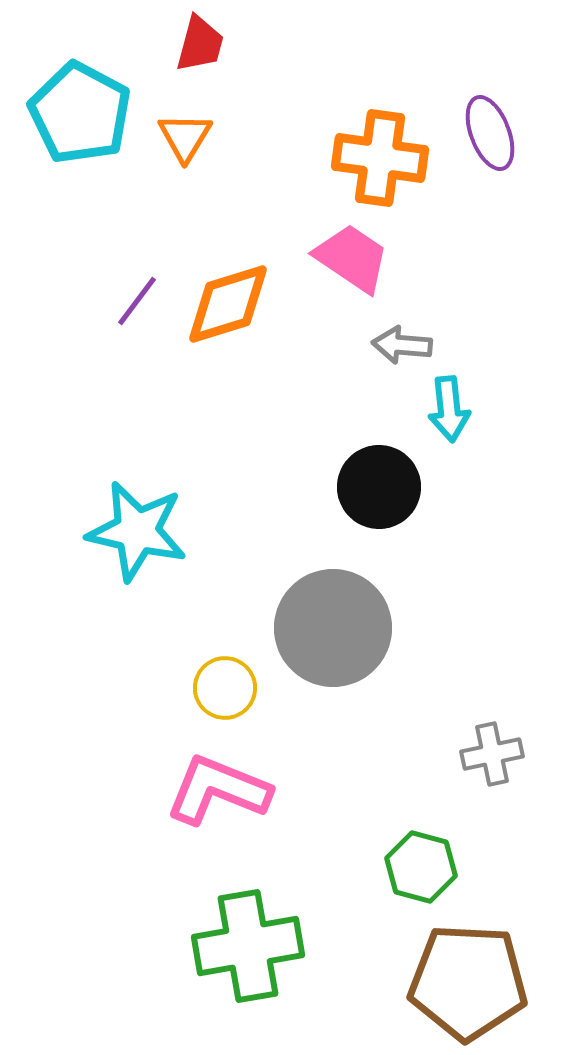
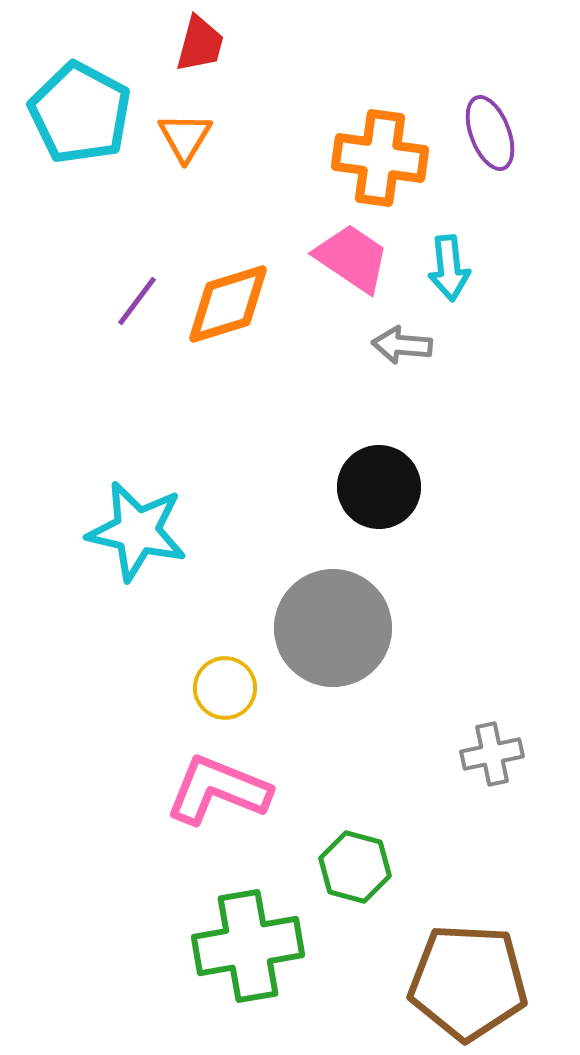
cyan arrow: moved 141 px up
green hexagon: moved 66 px left
